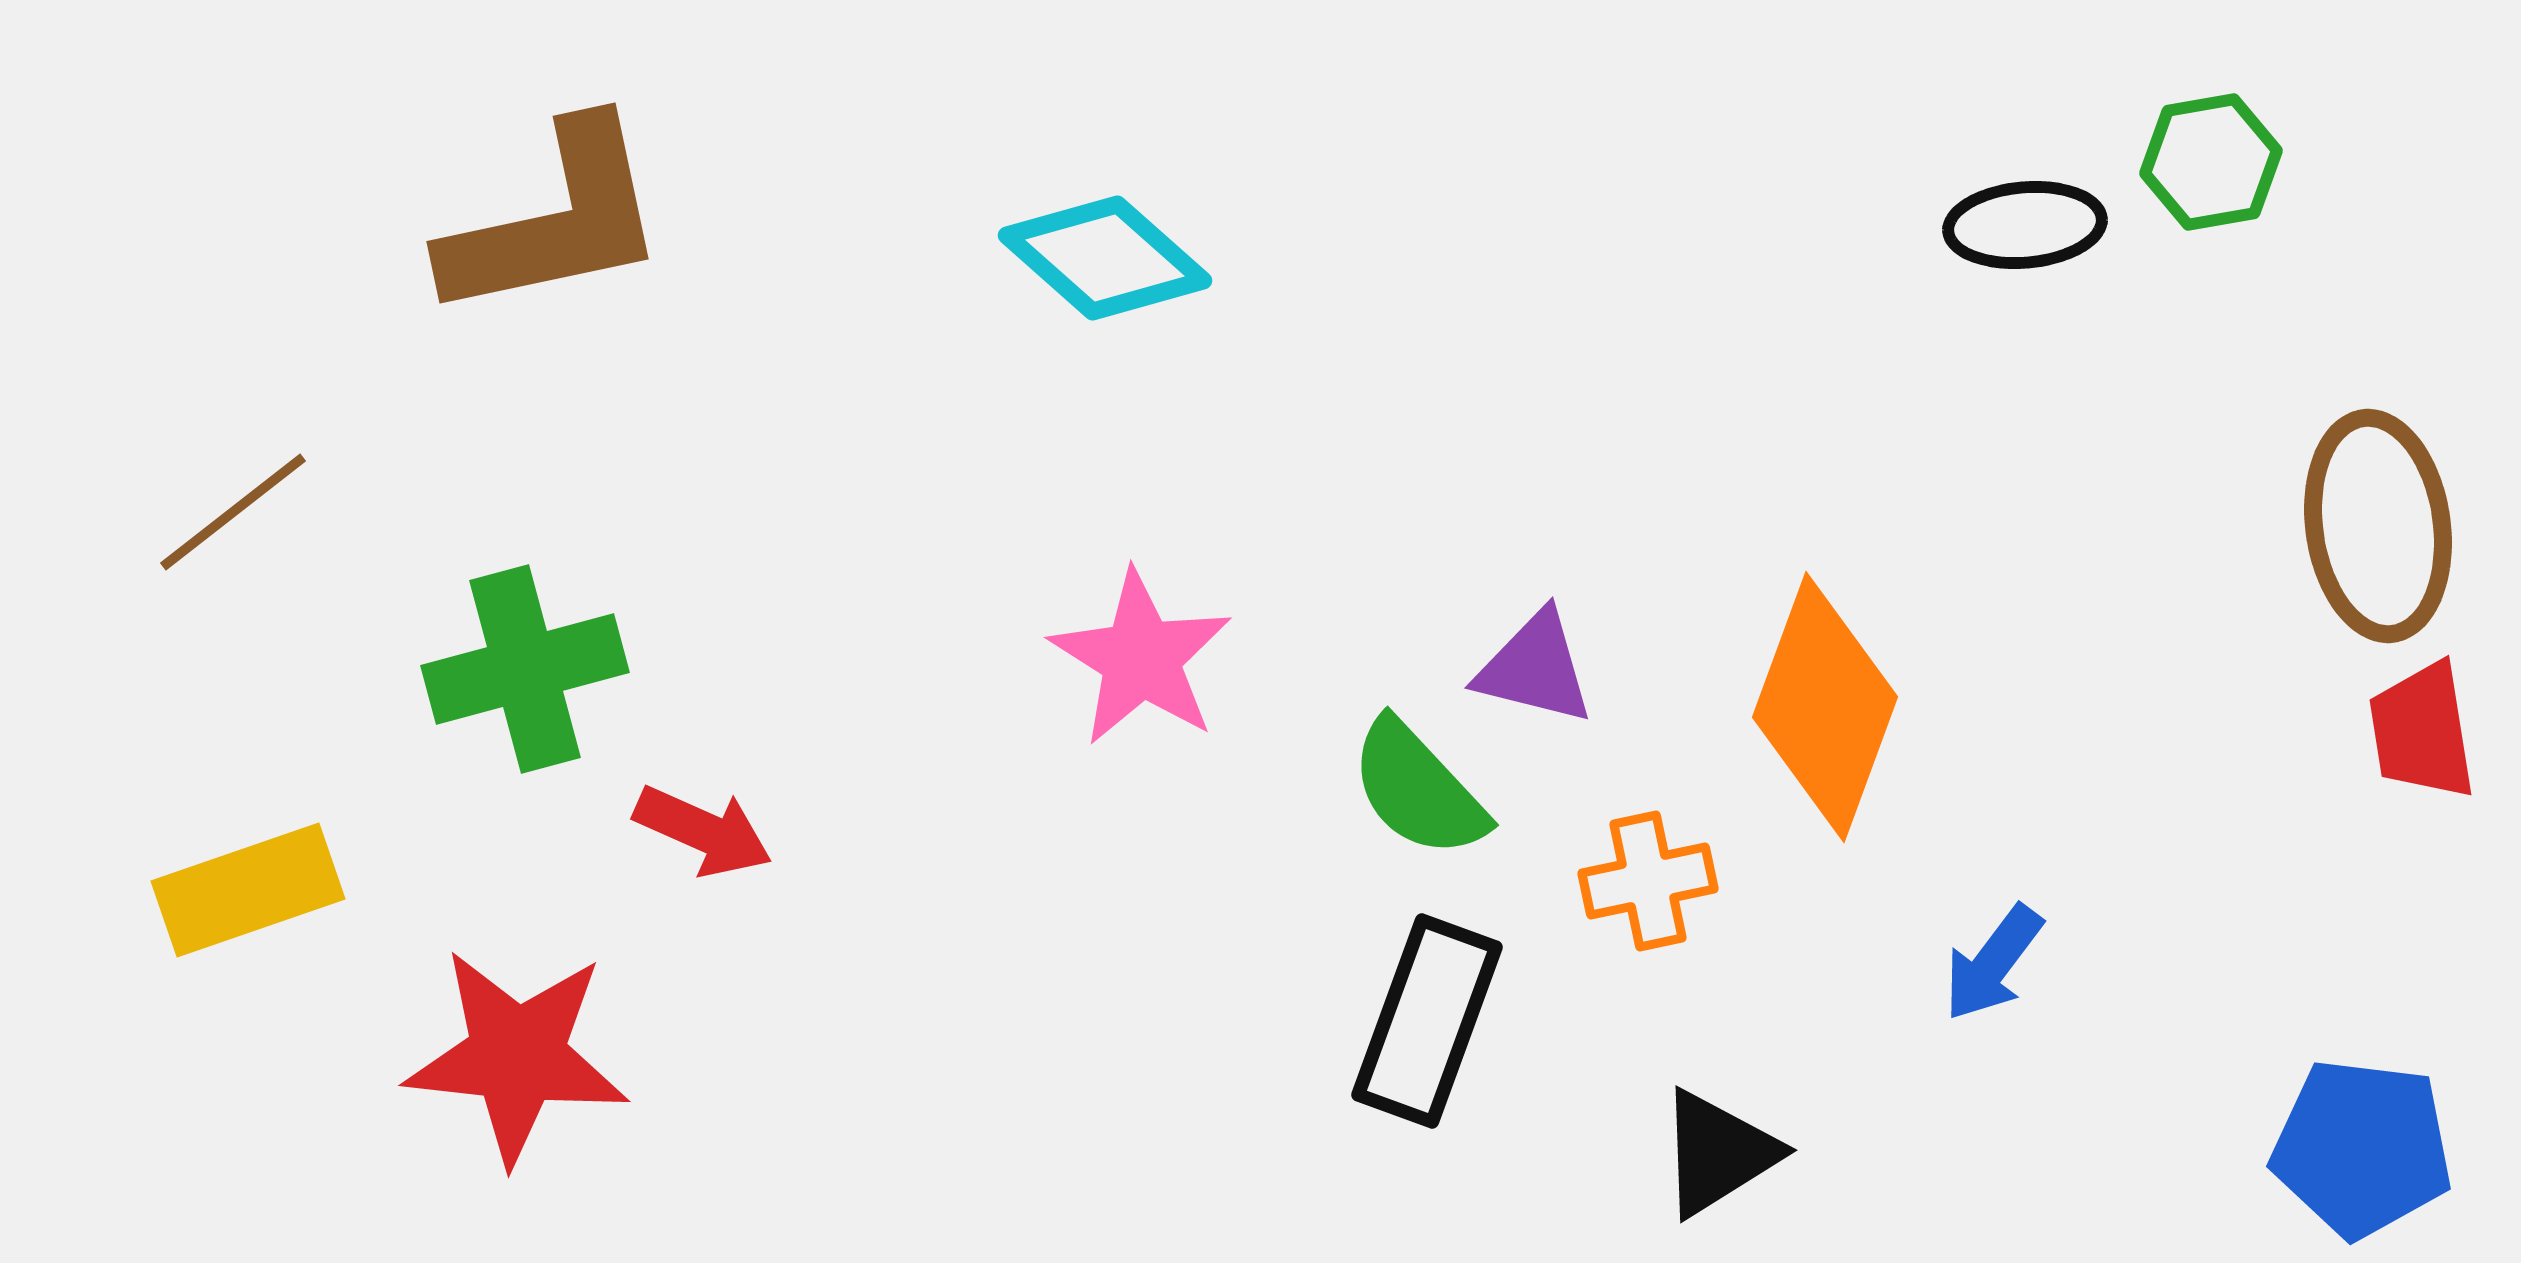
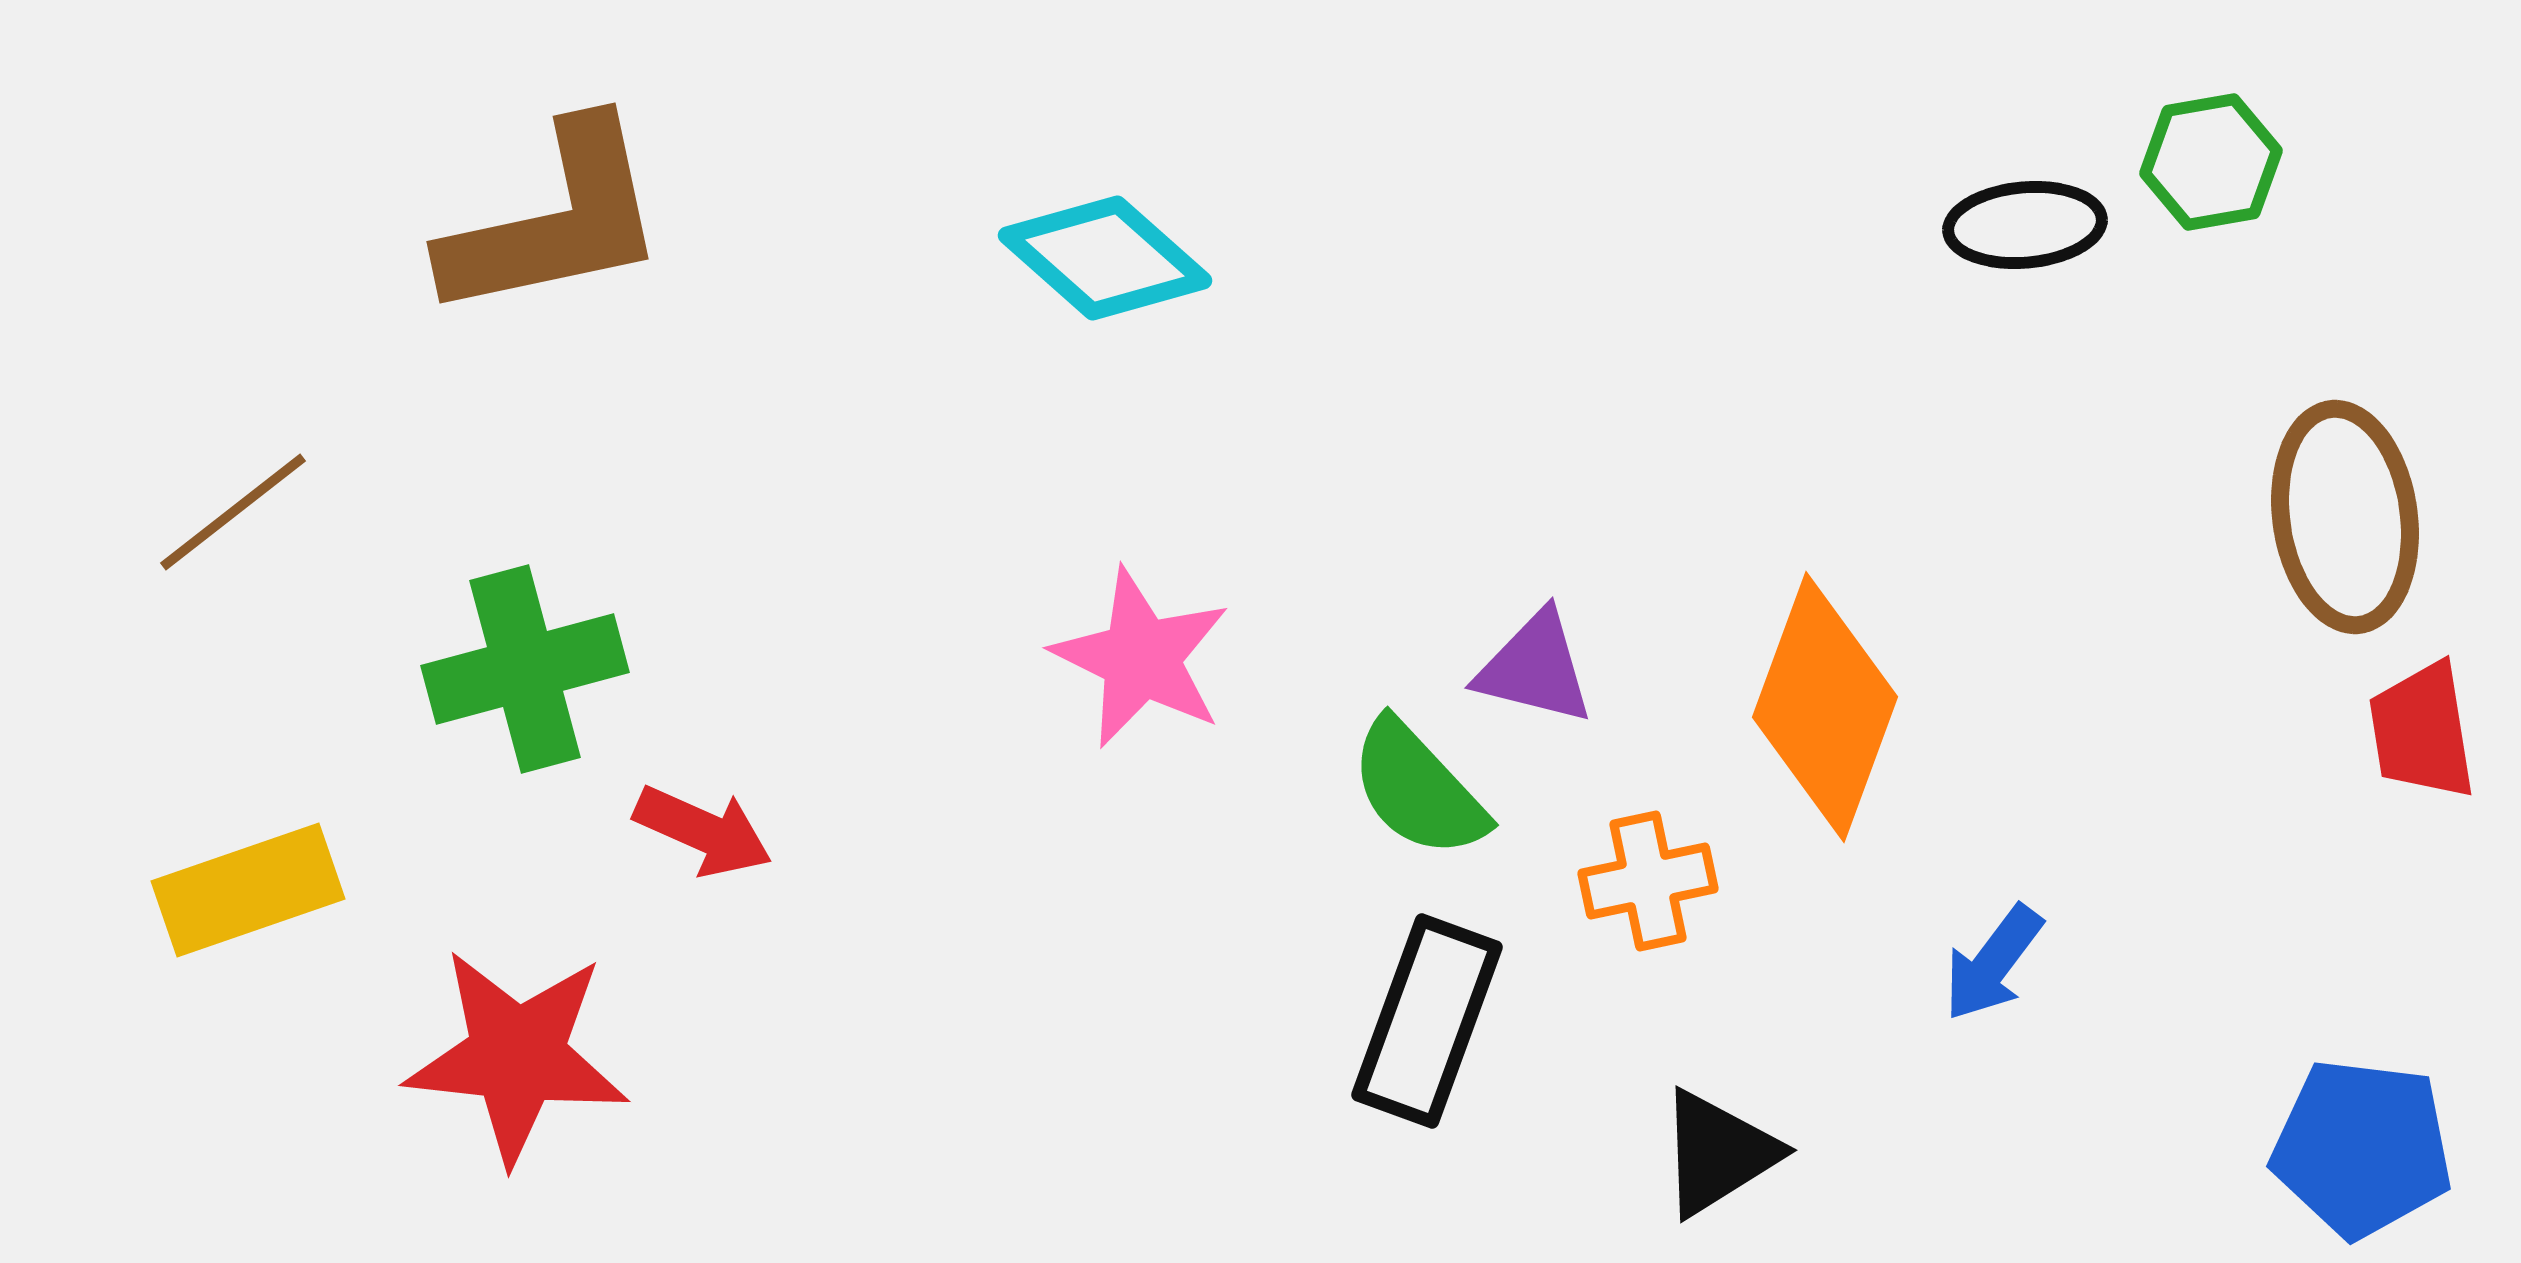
brown ellipse: moved 33 px left, 9 px up
pink star: rotated 6 degrees counterclockwise
